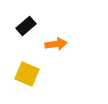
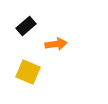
yellow square: moved 1 px right, 2 px up
